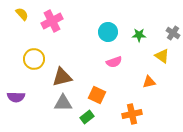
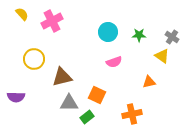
gray cross: moved 1 px left, 4 px down
gray triangle: moved 6 px right
